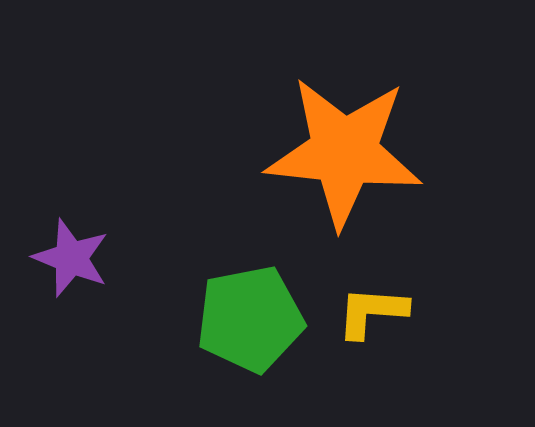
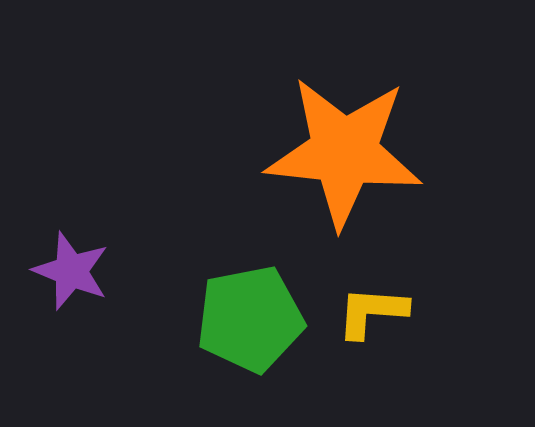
purple star: moved 13 px down
